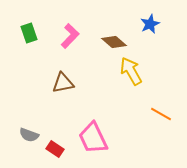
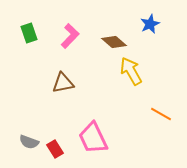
gray semicircle: moved 7 px down
red rectangle: rotated 24 degrees clockwise
